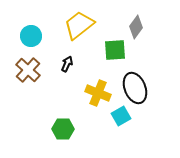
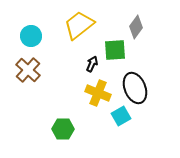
black arrow: moved 25 px right
